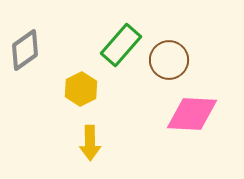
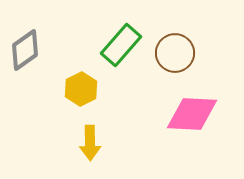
brown circle: moved 6 px right, 7 px up
